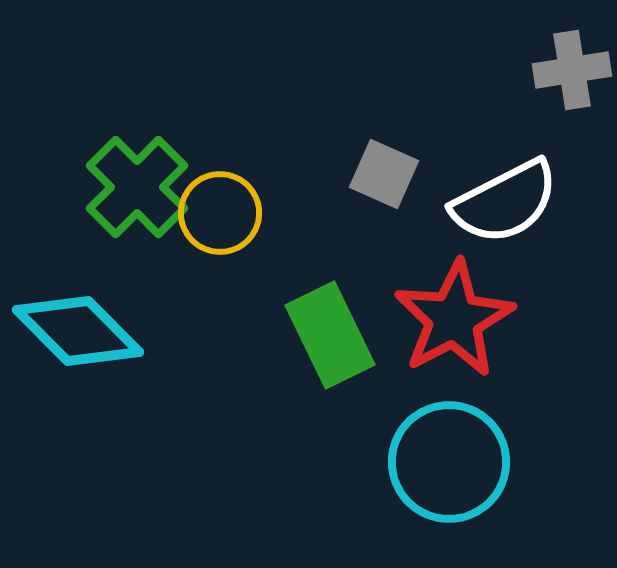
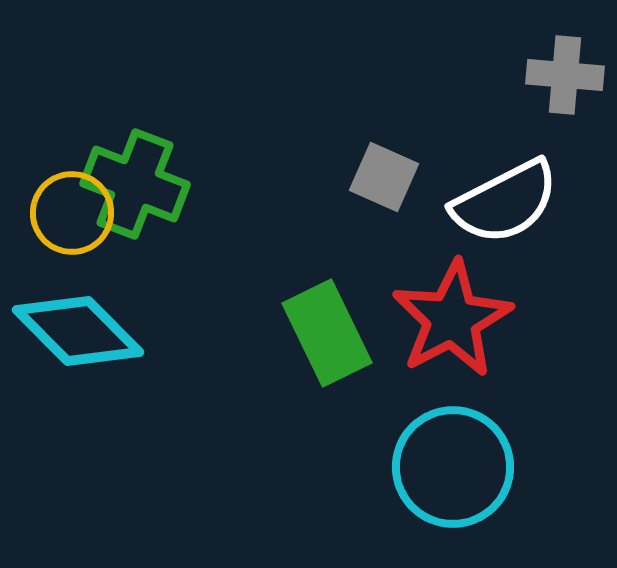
gray cross: moved 7 px left, 5 px down; rotated 14 degrees clockwise
gray square: moved 3 px down
green cross: moved 2 px left, 3 px up; rotated 24 degrees counterclockwise
yellow circle: moved 148 px left
red star: moved 2 px left
green rectangle: moved 3 px left, 2 px up
cyan circle: moved 4 px right, 5 px down
